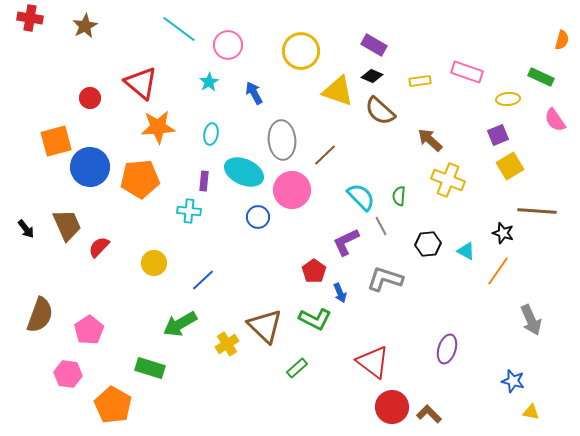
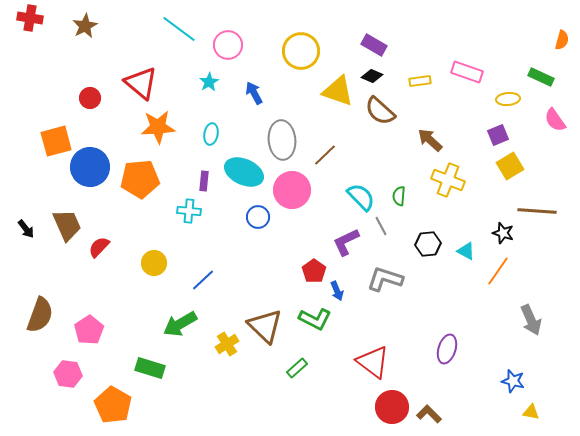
blue arrow at (340, 293): moved 3 px left, 2 px up
